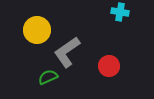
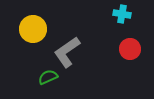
cyan cross: moved 2 px right, 2 px down
yellow circle: moved 4 px left, 1 px up
red circle: moved 21 px right, 17 px up
